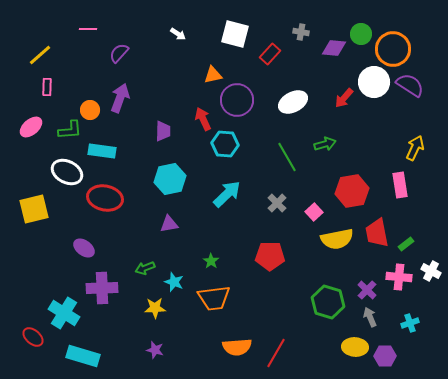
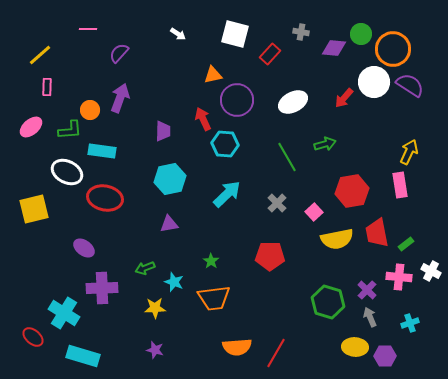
yellow arrow at (415, 148): moved 6 px left, 4 px down
